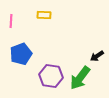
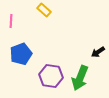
yellow rectangle: moved 5 px up; rotated 40 degrees clockwise
black arrow: moved 1 px right, 4 px up
green arrow: rotated 15 degrees counterclockwise
